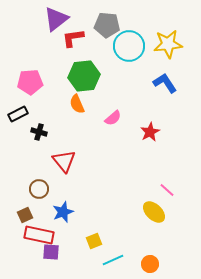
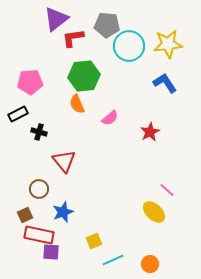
pink semicircle: moved 3 px left
